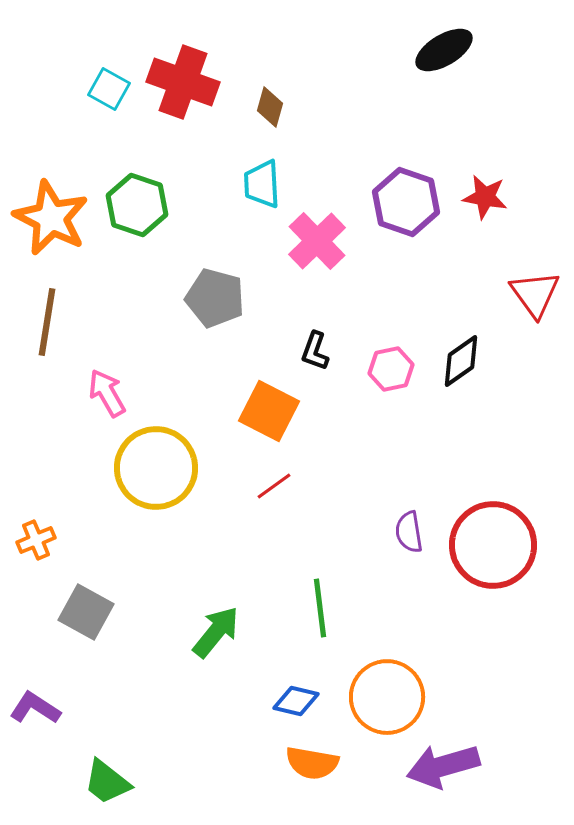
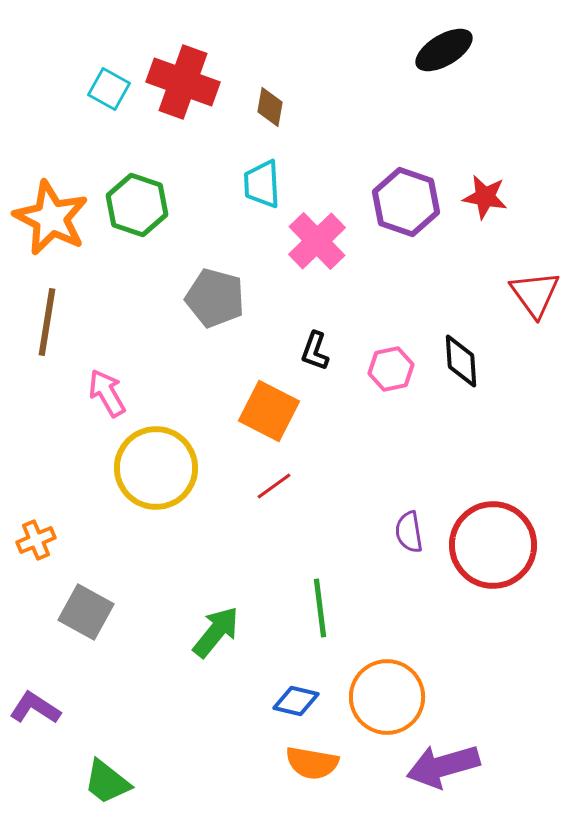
brown diamond: rotated 6 degrees counterclockwise
black diamond: rotated 58 degrees counterclockwise
